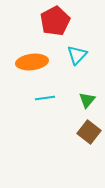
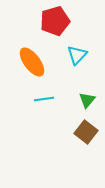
red pentagon: rotated 12 degrees clockwise
orange ellipse: rotated 60 degrees clockwise
cyan line: moved 1 px left, 1 px down
brown square: moved 3 px left
